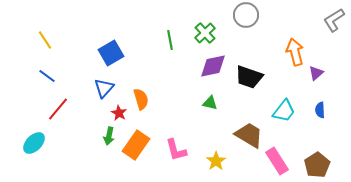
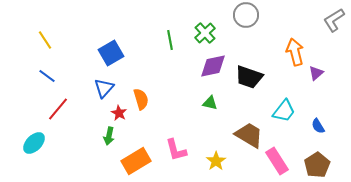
blue semicircle: moved 2 px left, 16 px down; rotated 28 degrees counterclockwise
orange rectangle: moved 16 px down; rotated 24 degrees clockwise
